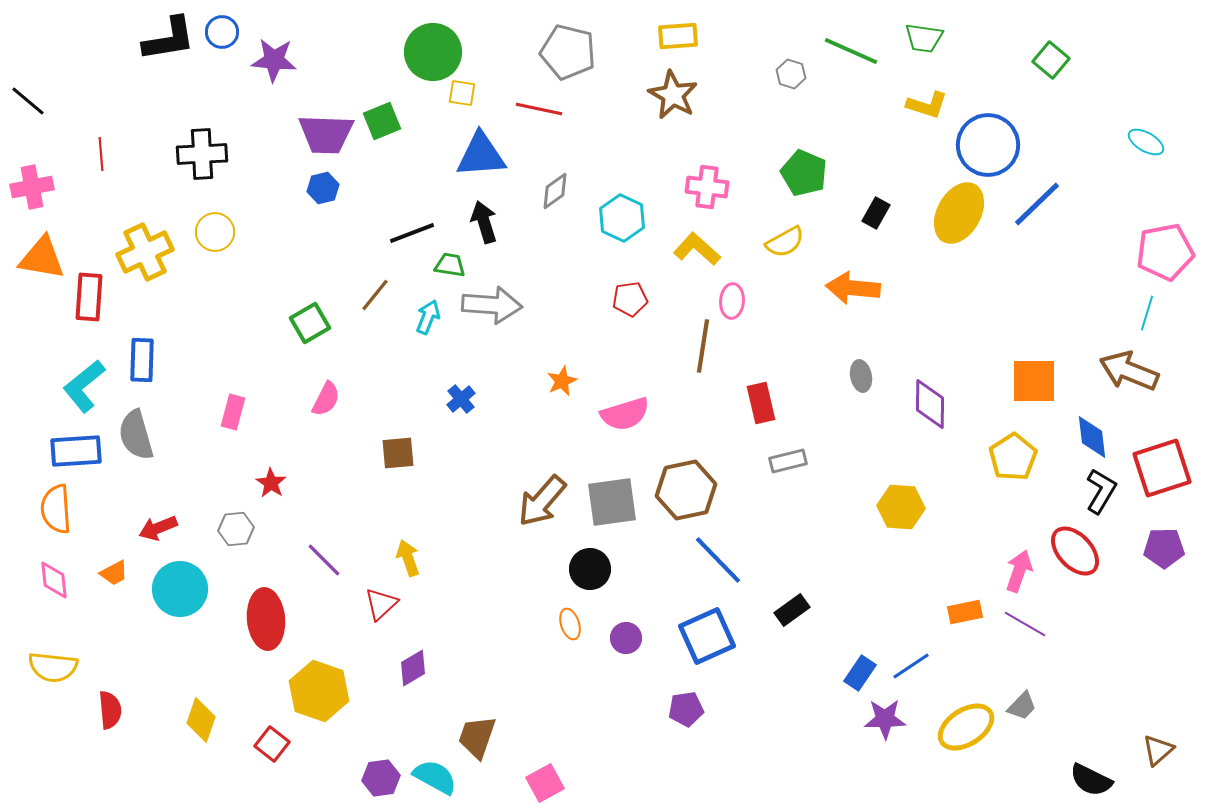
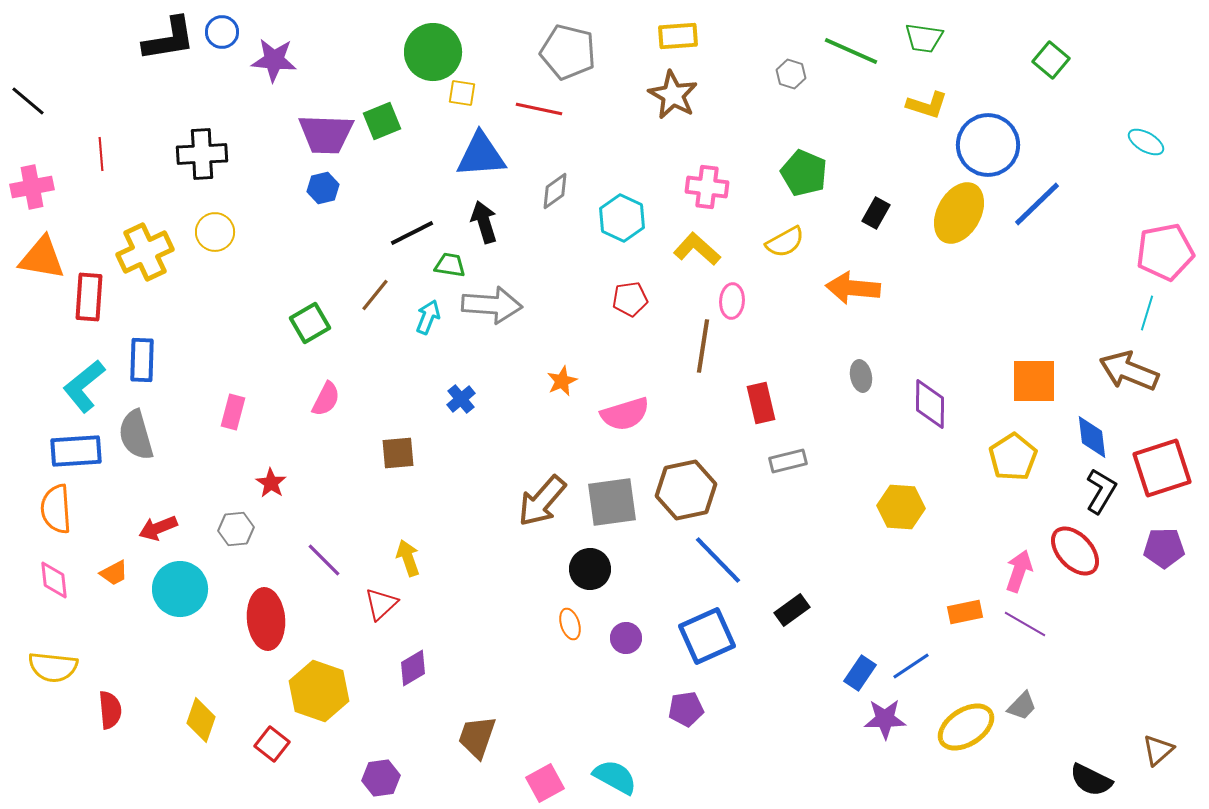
black line at (412, 233): rotated 6 degrees counterclockwise
cyan semicircle at (435, 777): moved 180 px right
